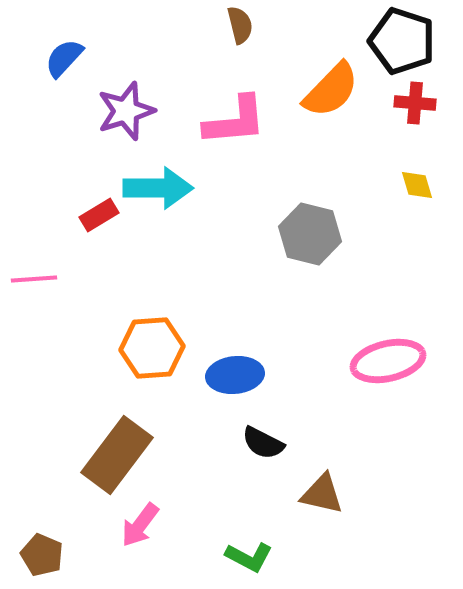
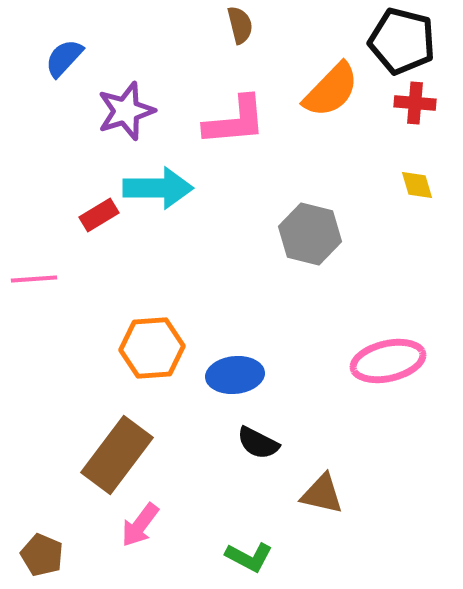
black pentagon: rotated 4 degrees counterclockwise
black semicircle: moved 5 px left
